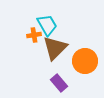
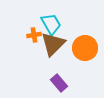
cyan trapezoid: moved 4 px right, 1 px up
brown triangle: moved 2 px left, 4 px up
orange circle: moved 13 px up
